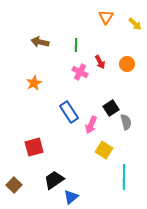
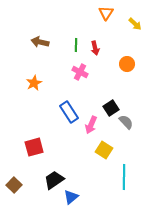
orange triangle: moved 4 px up
red arrow: moved 5 px left, 14 px up; rotated 16 degrees clockwise
gray semicircle: rotated 28 degrees counterclockwise
